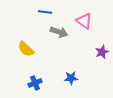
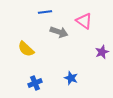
blue line: rotated 16 degrees counterclockwise
blue star: rotated 24 degrees clockwise
